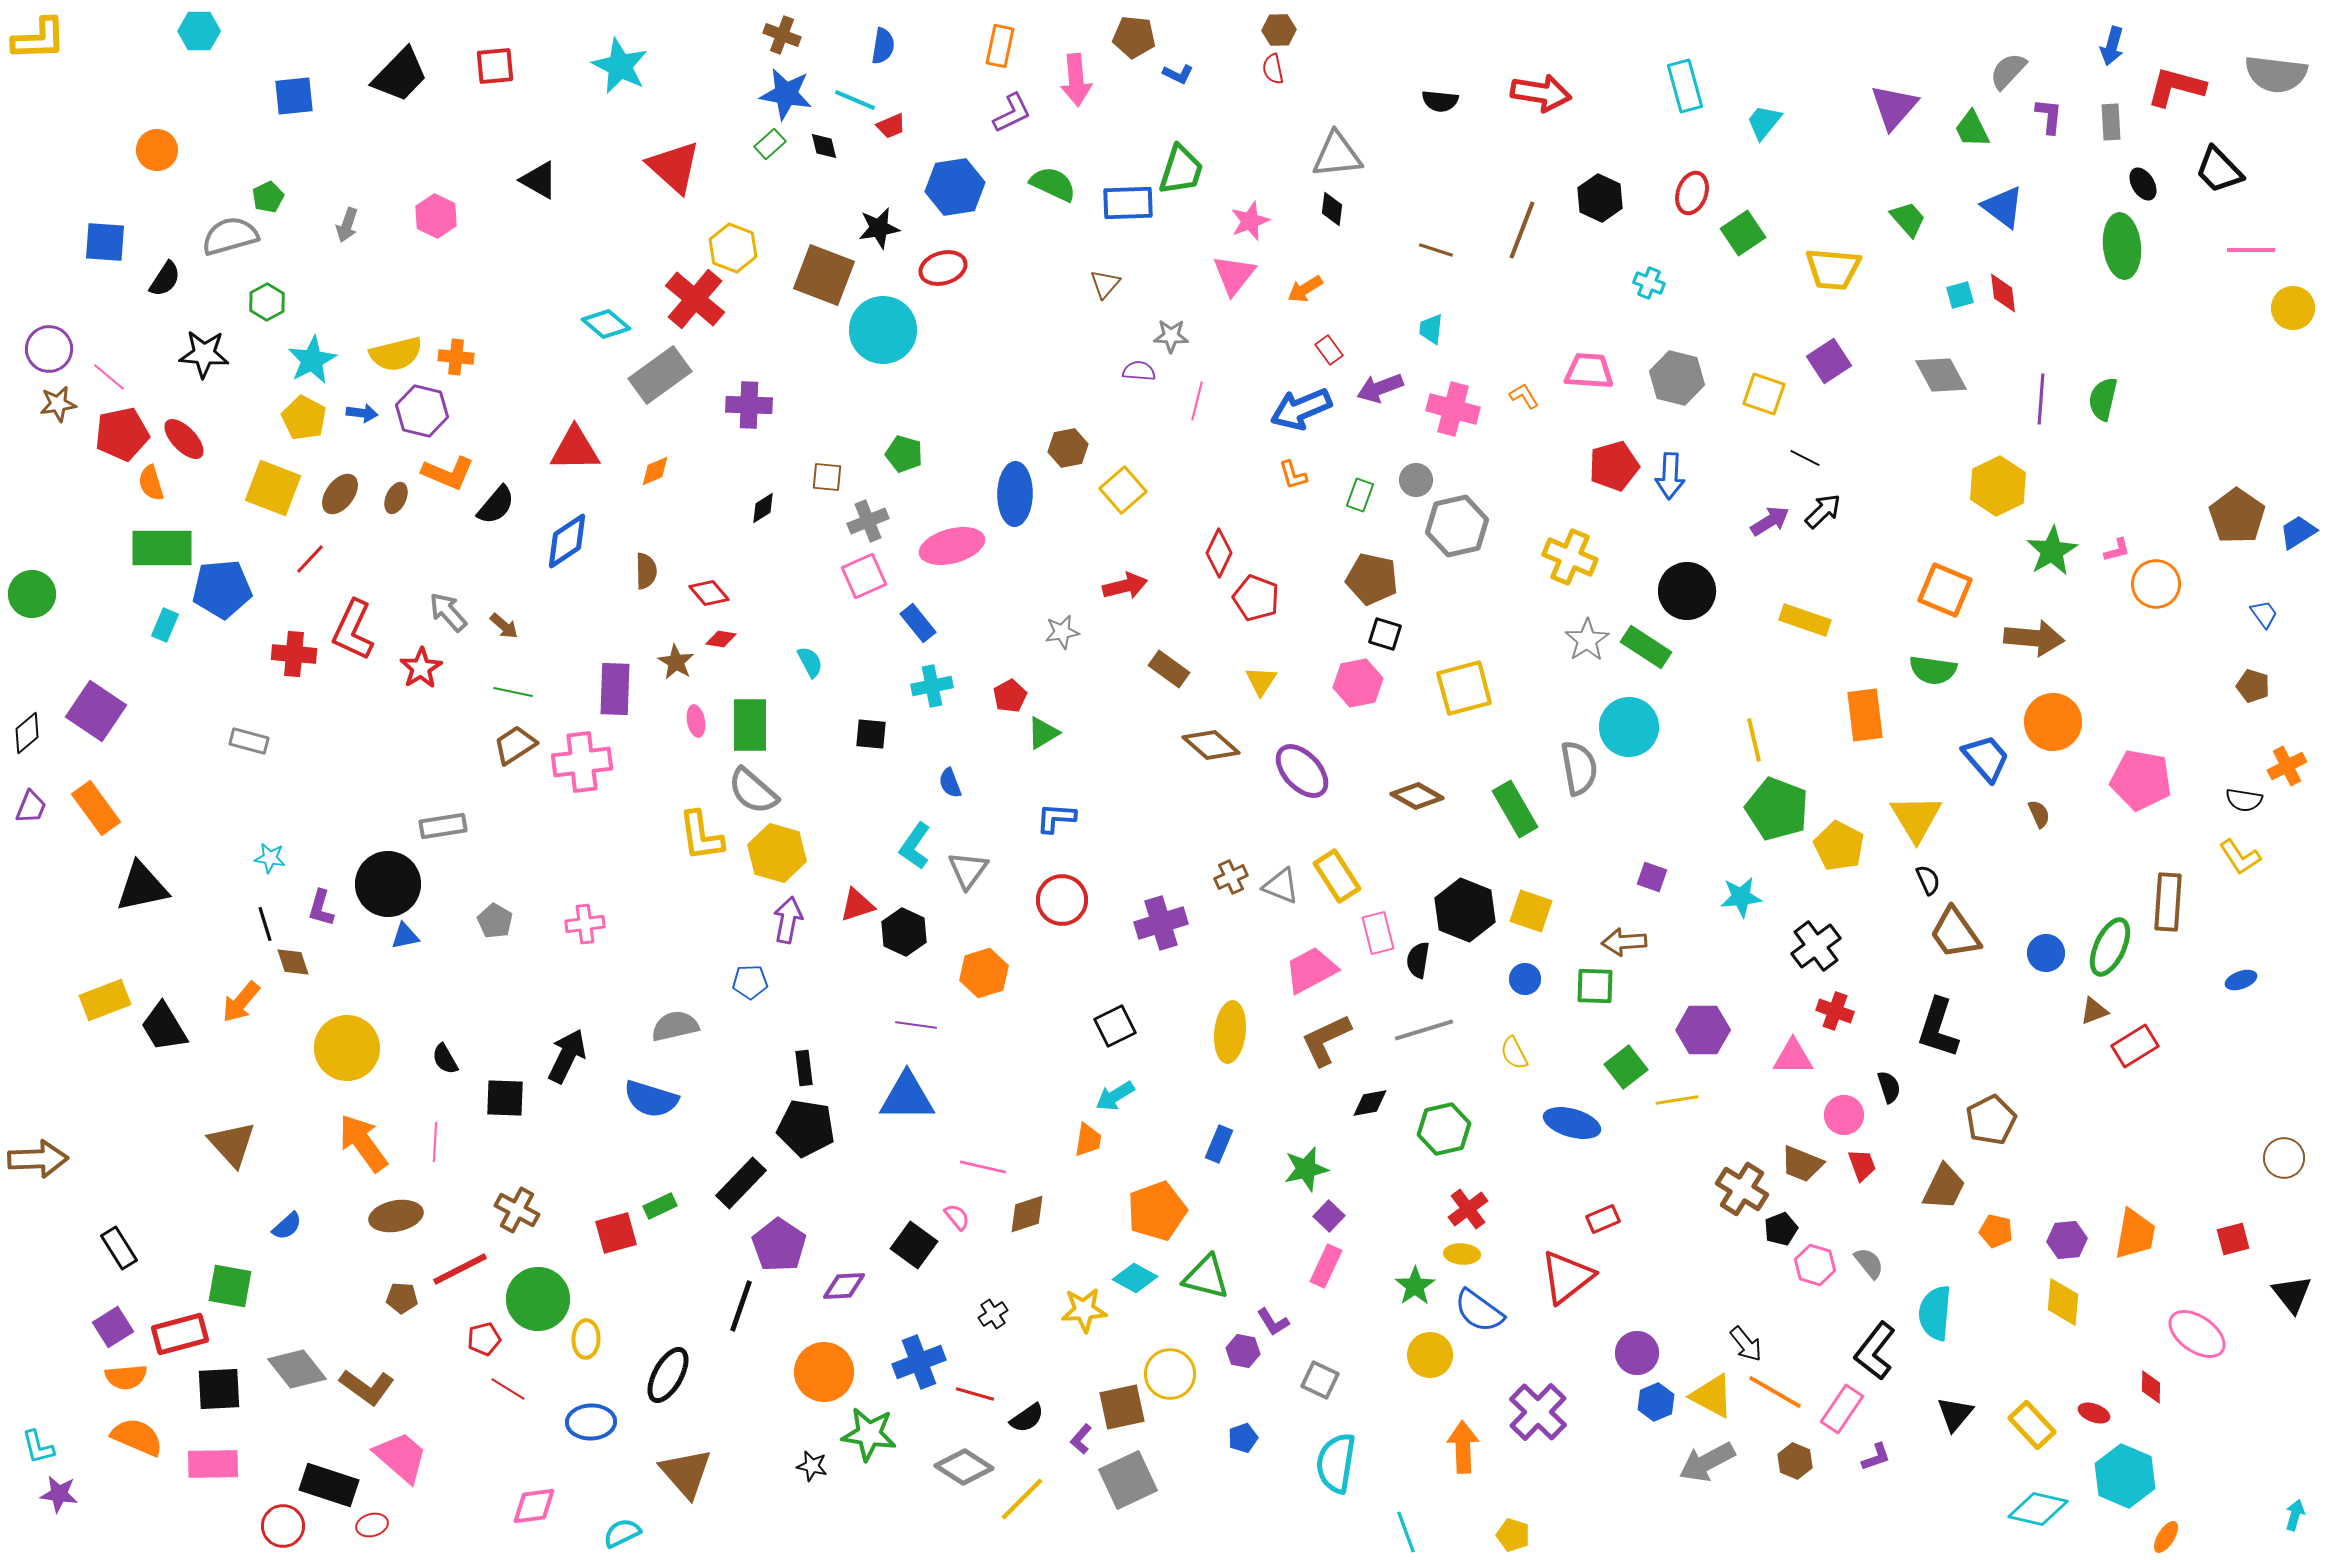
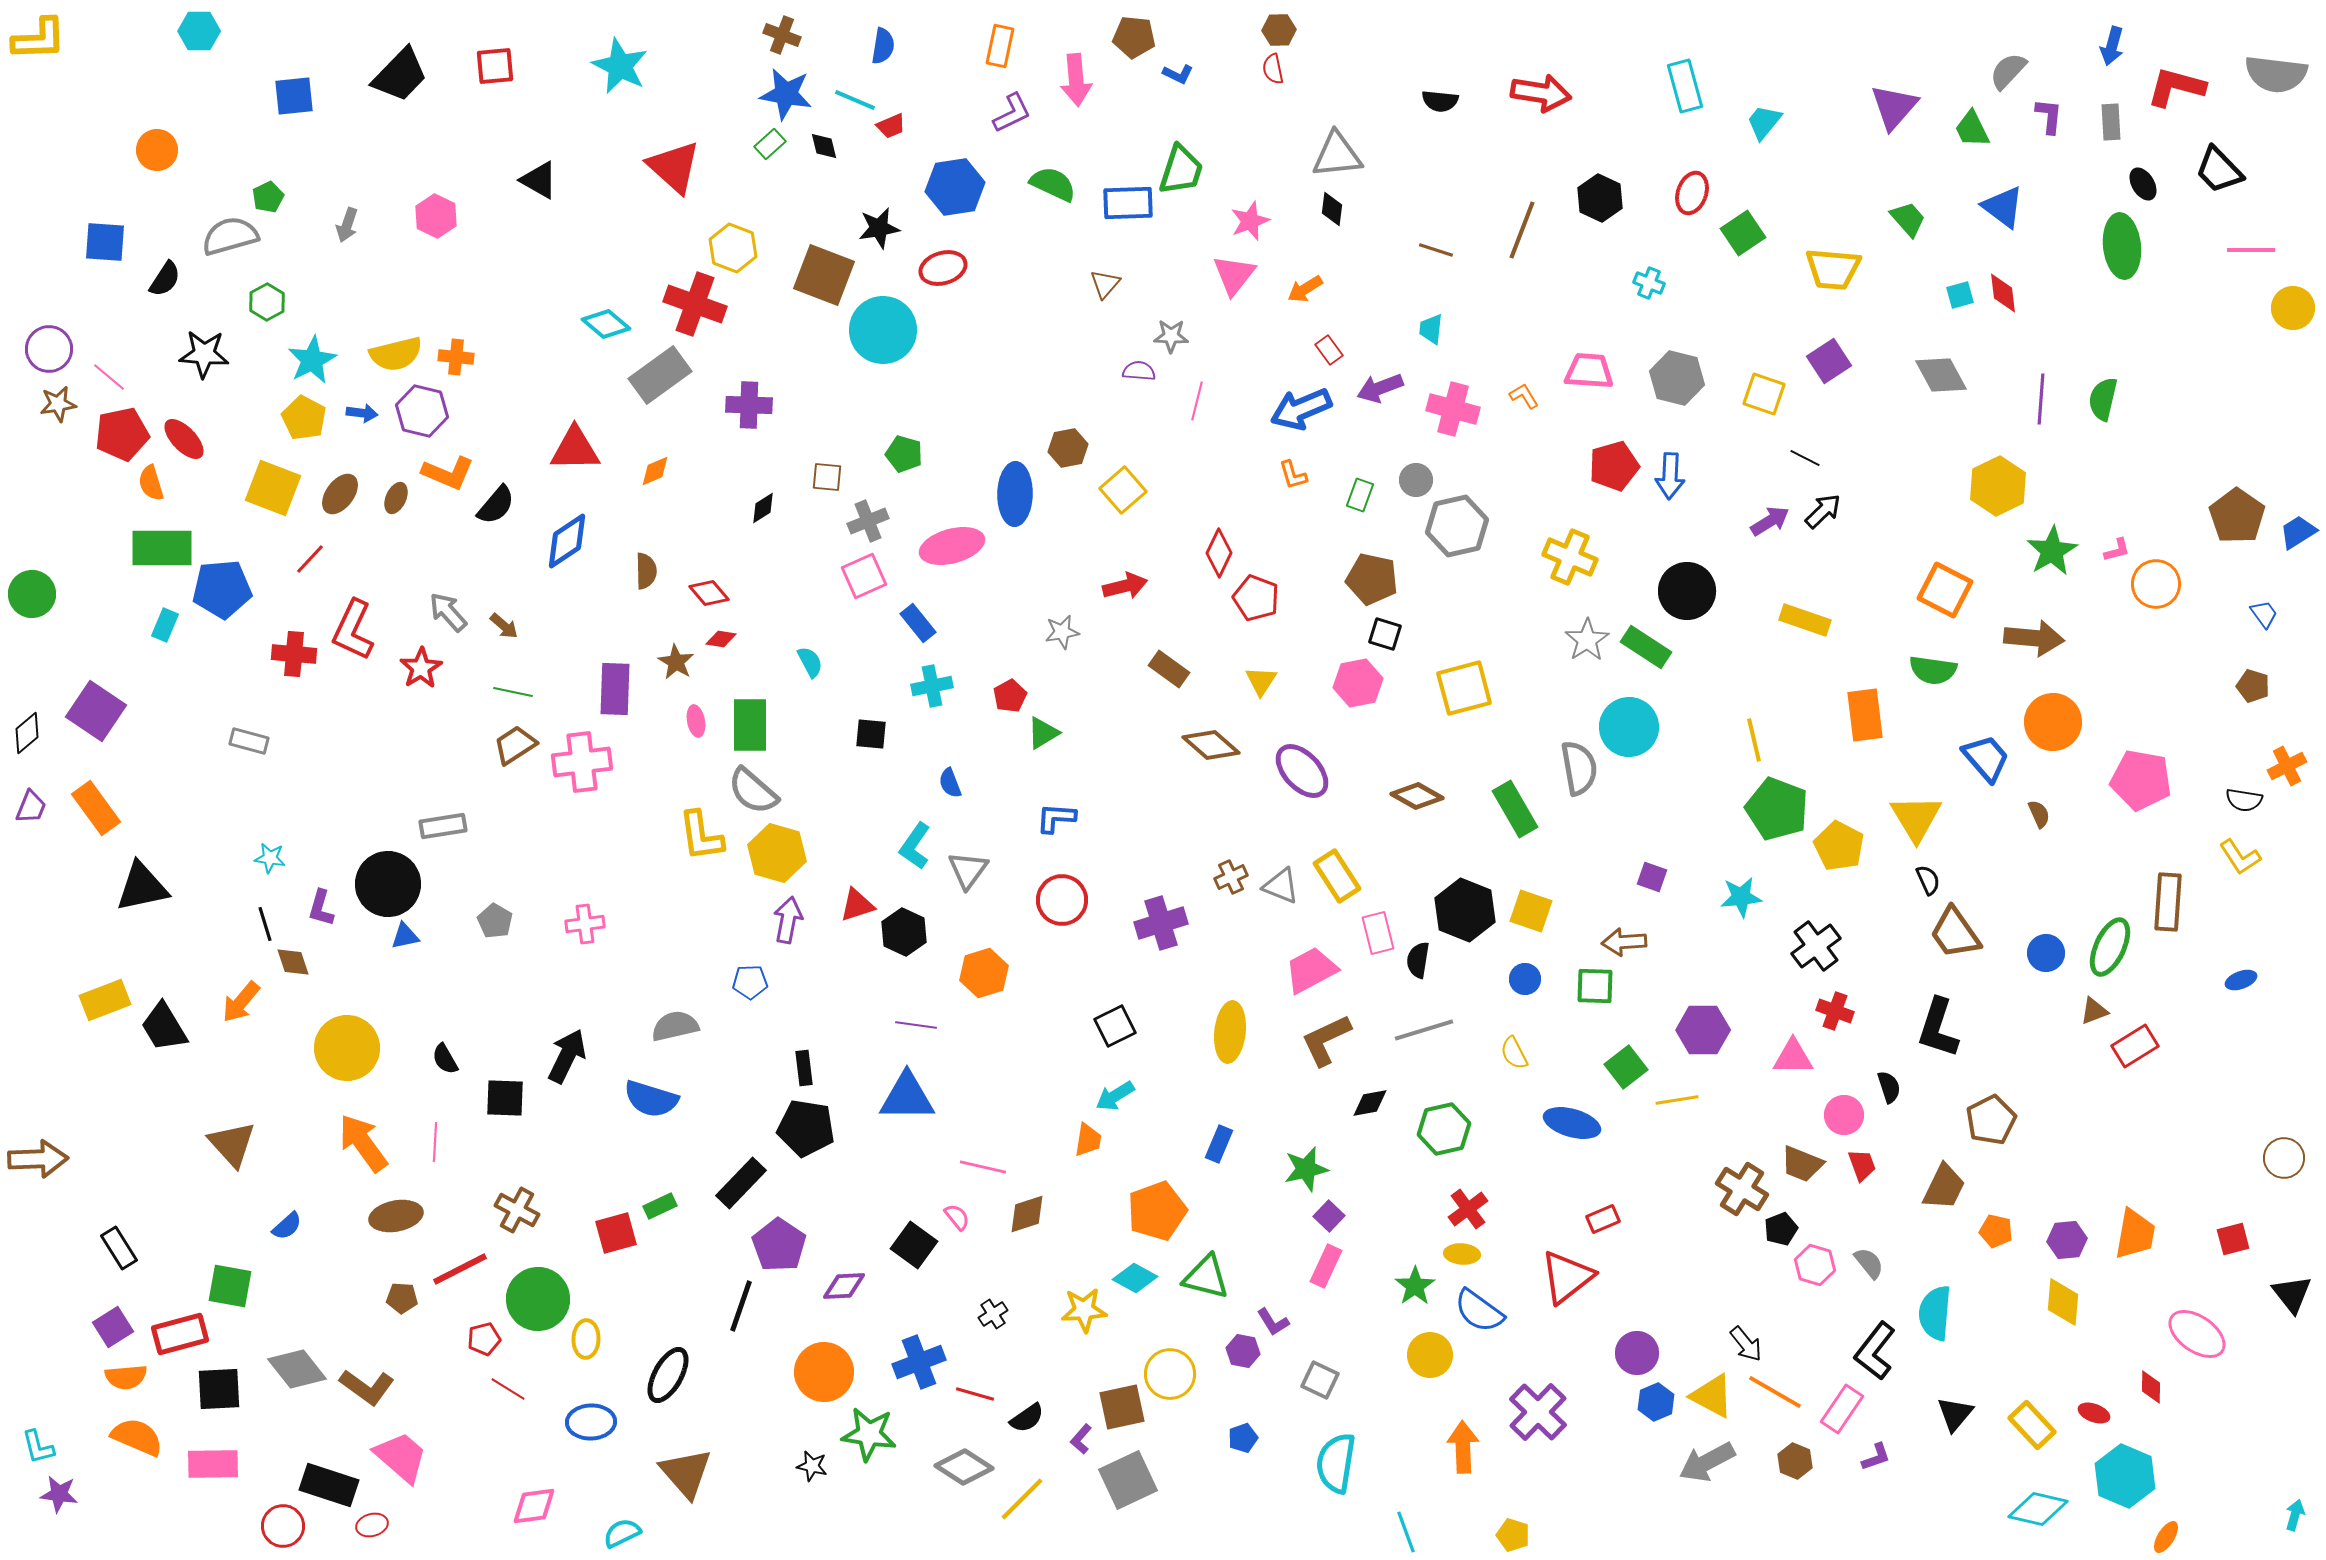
red cross at (695, 299): moved 5 px down; rotated 20 degrees counterclockwise
orange square at (1945, 590): rotated 4 degrees clockwise
